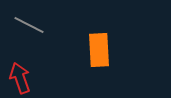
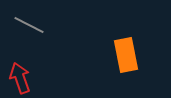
orange rectangle: moved 27 px right, 5 px down; rotated 8 degrees counterclockwise
